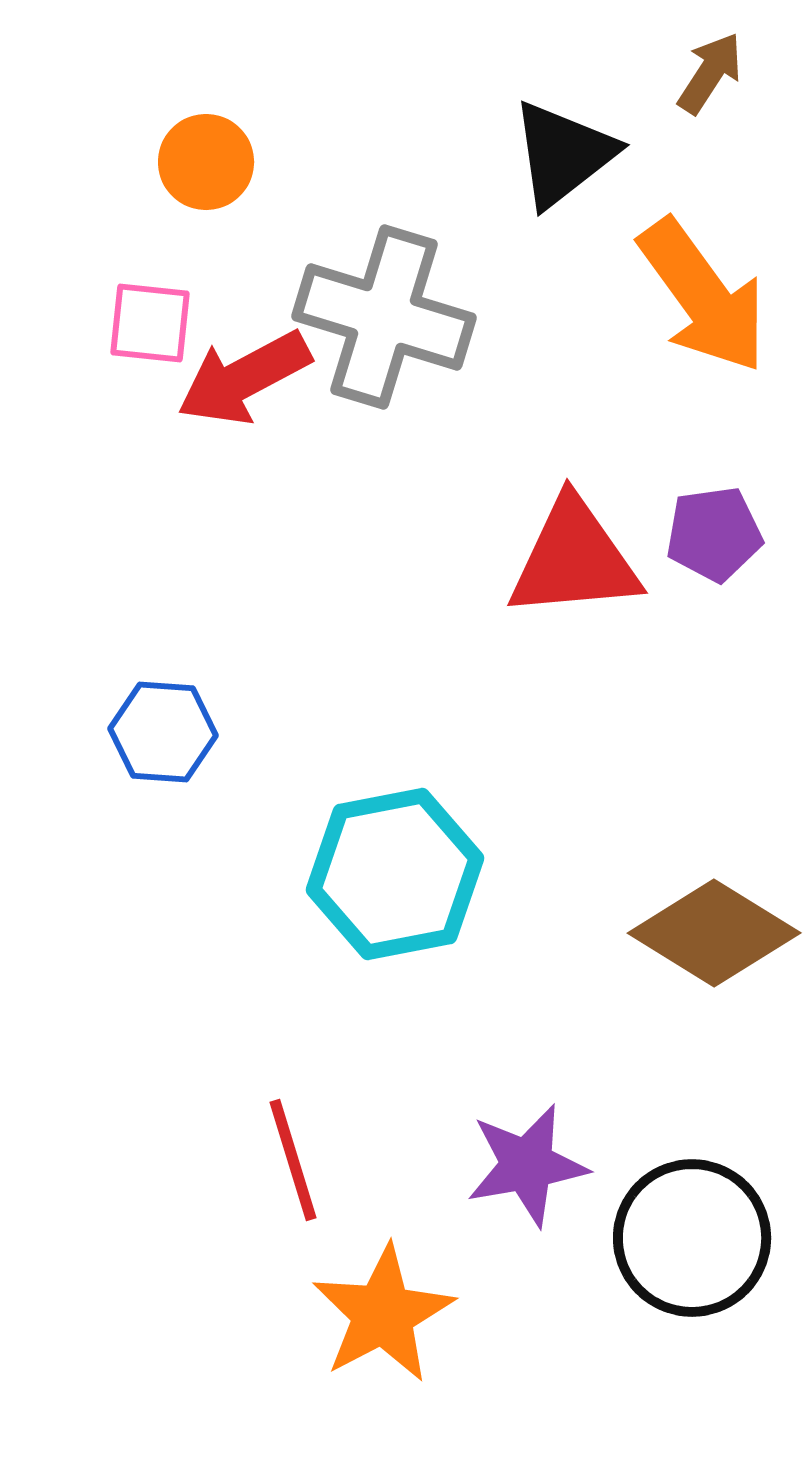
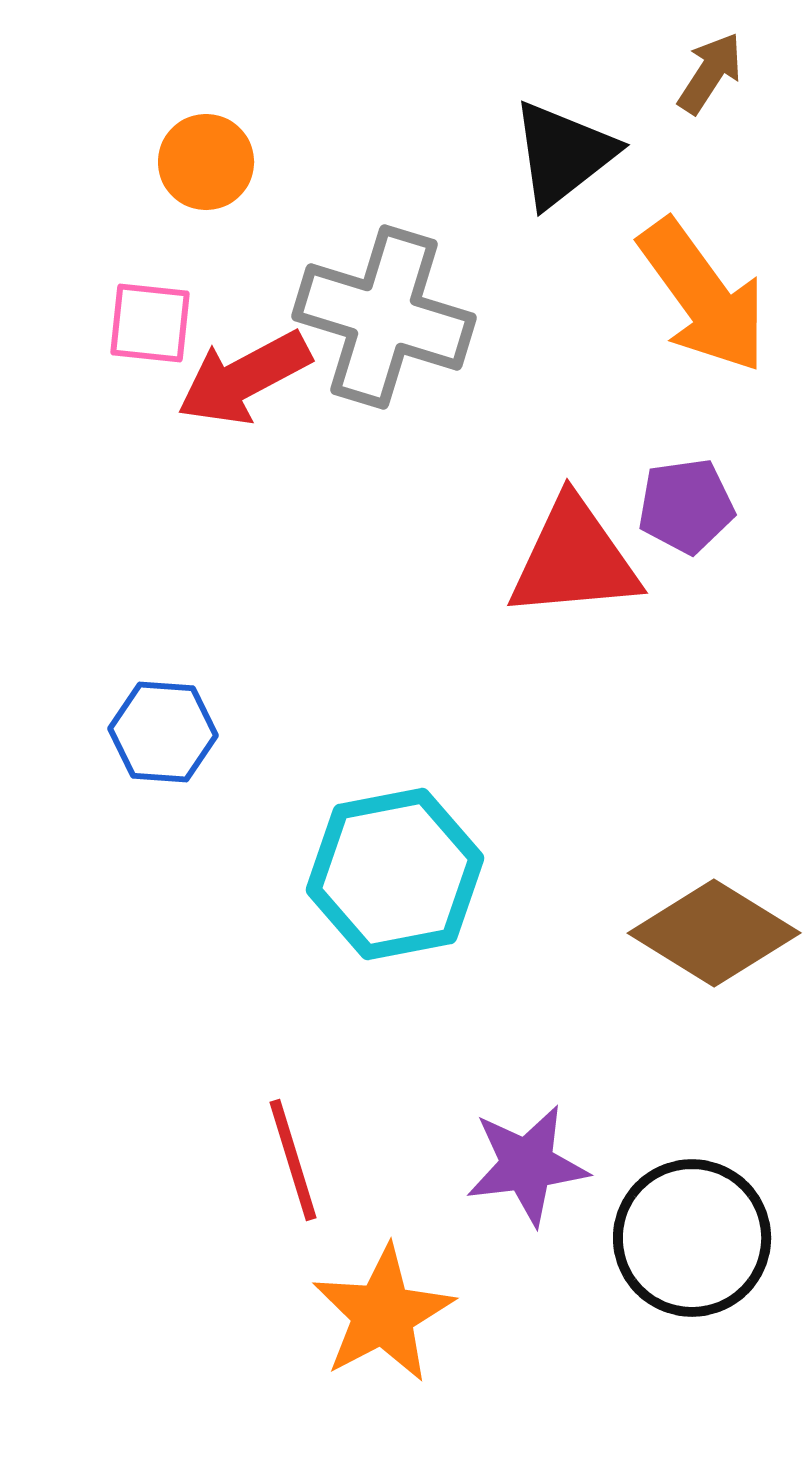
purple pentagon: moved 28 px left, 28 px up
purple star: rotated 3 degrees clockwise
